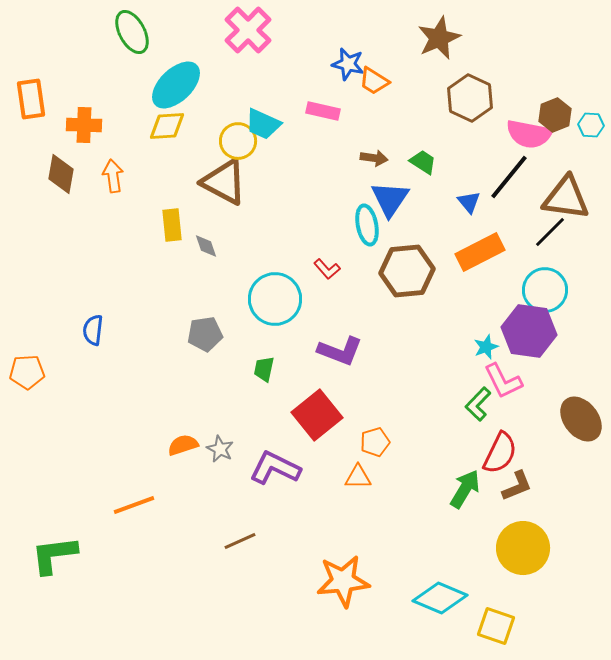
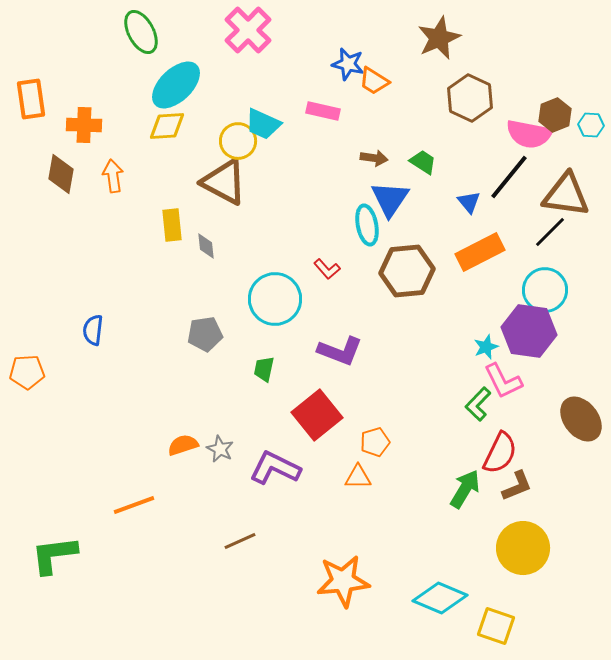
green ellipse at (132, 32): moved 9 px right
brown triangle at (566, 198): moved 3 px up
gray diamond at (206, 246): rotated 12 degrees clockwise
